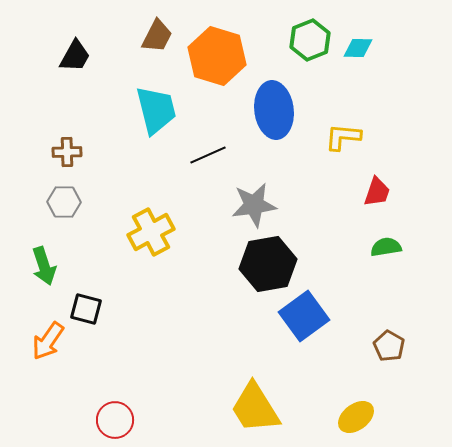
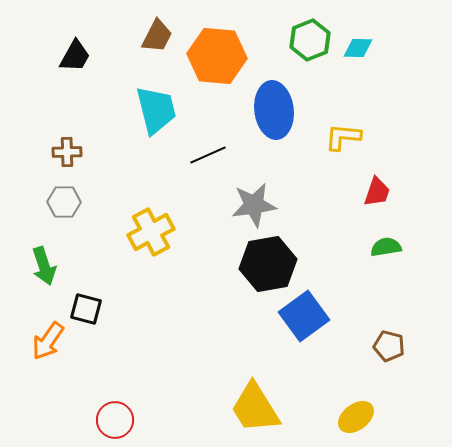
orange hexagon: rotated 12 degrees counterclockwise
brown pentagon: rotated 16 degrees counterclockwise
